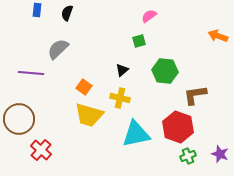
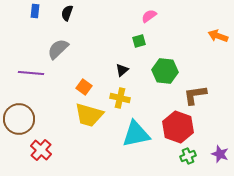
blue rectangle: moved 2 px left, 1 px down
